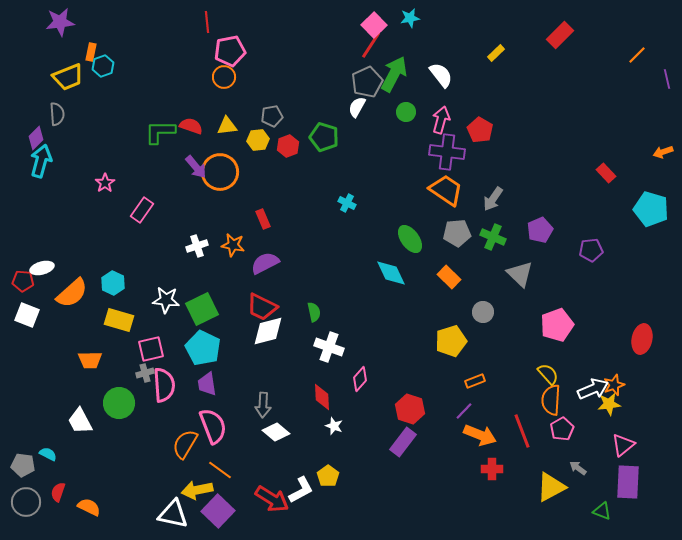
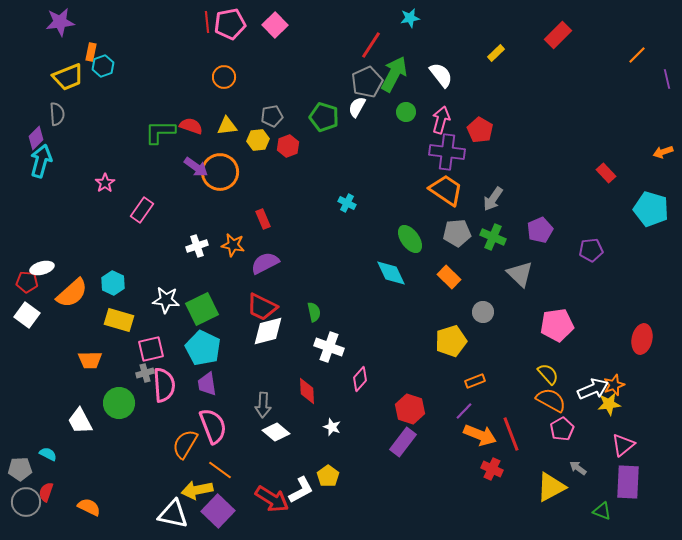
pink square at (374, 25): moved 99 px left
red rectangle at (560, 35): moved 2 px left
pink pentagon at (230, 51): moved 27 px up
green pentagon at (324, 137): moved 20 px up
purple arrow at (196, 167): rotated 15 degrees counterclockwise
red pentagon at (23, 281): moved 4 px right, 1 px down
white square at (27, 315): rotated 15 degrees clockwise
pink pentagon at (557, 325): rotated 12 degrees clockwise
red diamond at (322, 397): moved 15 px left, 6 px up
orange semicircle at (551, 400): rotated 116 degrees clockwise
white star at (334, 426): moved 2 px left, 1 px down
red line at (522, 431): moved 11 px left, 3 px down
gray pentagon at (23, 465): moved 3 px left, 4 px down; rotated 10 degrees counterclockwise
red cross at (492, 469): rotated 25 degrees clockwise
red semicircle at (58, 492): moved 12 px left
